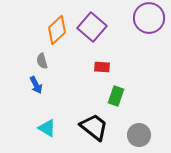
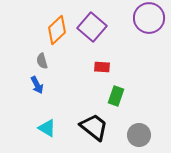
blue arrow: moved 1 px right
